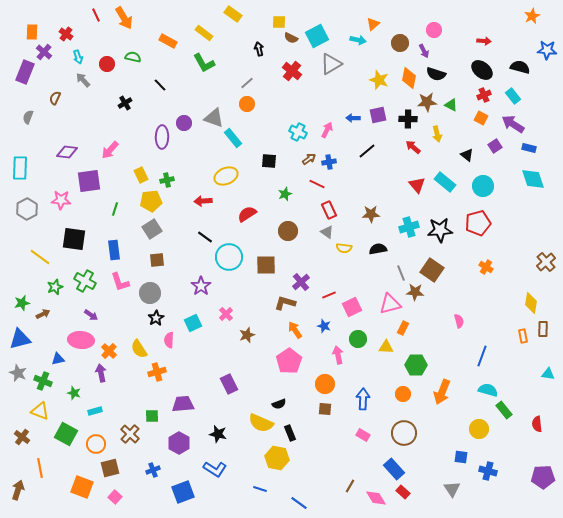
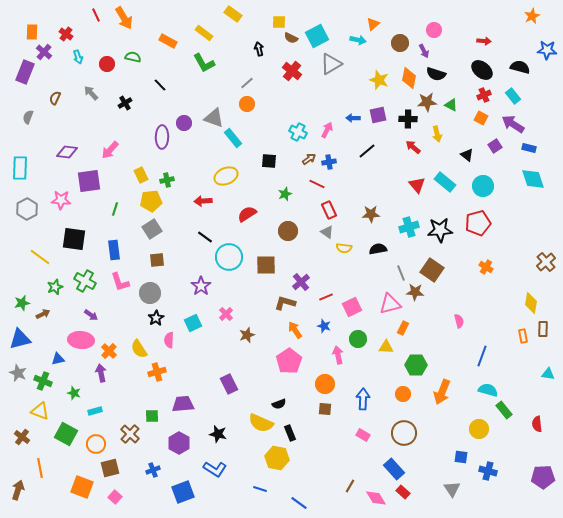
gray arrow at (83, 80): moved 8 px right, 13 px down
red line at (329, 295): moved 3 px left, 2 px down
